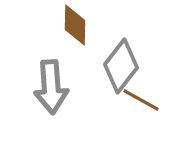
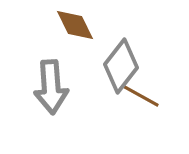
brown diamond: rotated 27 degrees counterclockwise
brown line: moved 4 px up
